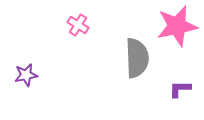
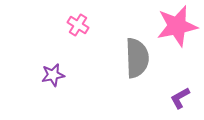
purple star: moved 27 px right
purple L-shape: moved 9 px down; rotated 30 degrees counterclockwise
